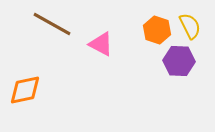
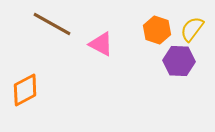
yellow semicircle: moved 2 px right, 3 px down; rotated 116 degrees counterclockwise
orange diamond: rotated 16 degrees counterclockwise
